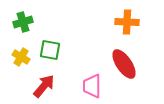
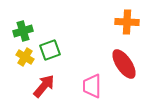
green cross: moved 9 px down
green square: rotated 30 degrees counterclockwise
yellow cross: moved 4 px right
